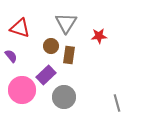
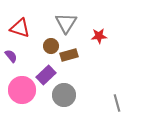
brown rectangle: rotated 66 degrees clockwise
gray circle: moved 2 px up
